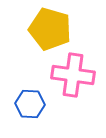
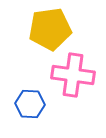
yellow pentagon: rotated 24 degrees counterclockwise
